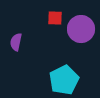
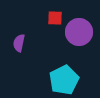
purple circle: moved 2 px left, 3 px down
purple semicircle: moved 3 px right, 1 px down
